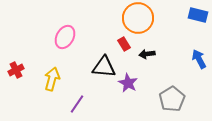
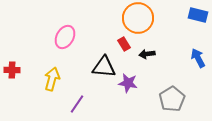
blue arrow: moved 1 px left, 1 px up
red cross: moved 4 px left; rotated 28 degrees clockwise
purple star: rotated 18 degrees counterclockwise
